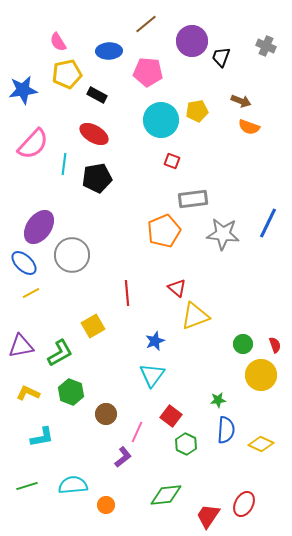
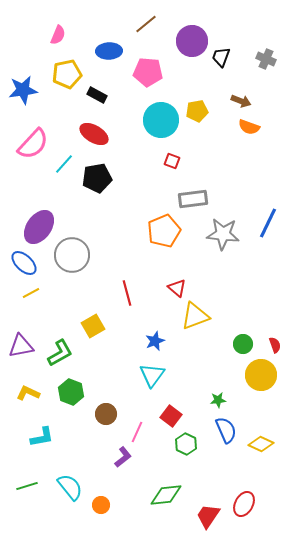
pink semicircle at (58, 42): moved 7 px up; rotated 126 degrees counterclockwise
gray cross at (266, 46): moved 13 px down
cyan line at (64, 164): rotated 35 degrees clockwise
red line at (127, 293): rotated 10 degrees counterclockwise
blue semicircle at (226, 430): rotated 28 degrees counterclockwise
cyan semicircle at (73, 485): moved 3 px left, 2 px down; rotated 56 degrees clockwise
orange circle at (106, 505): moved 5 px left
